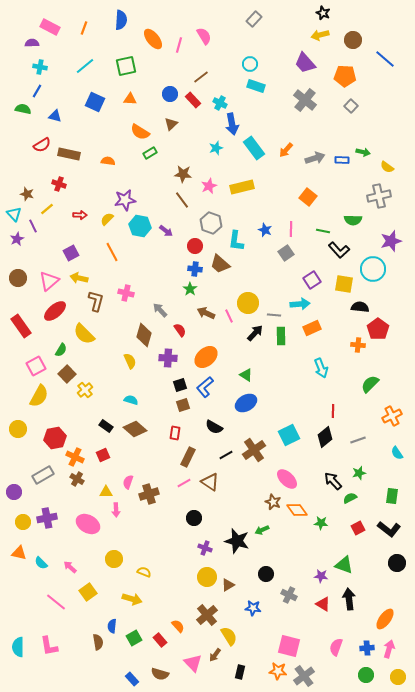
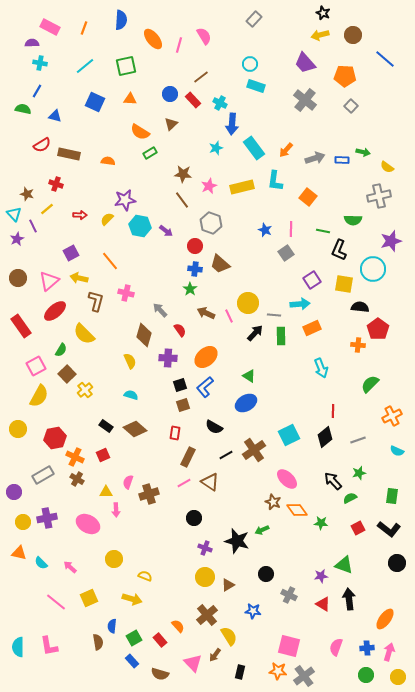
brown circle at (353, 40): moved 5 px up
cyan cross at (40, 67): moved 4 px up
blue arrow at (232, 124): rotated 15 degrees clockwise
red cross at (59, 184): moved 3 px left
cyan L-shape at (236, 241): moved 39 px right, 60 px up
black L-shape at (339, 250): rotated 65 degrees clockwise
orange line at (112, 252): moved 2 px left, 9 px down; rotated 12 degrees counterclockwise
green triangle at (246, 375): moved 3 px right, 1 px down
cyan semicircle at (131, 400): moved 5 px up
cyan semicircle at (397, 453): moved 2 px up; rotated 32 degrees counterclockwise
yellow semicircle at (144, 572): moved 1 px right, 4 px down
purple star at (321, 576): rotated 16 degrees counterclockwise
yellow circle at (207, 577): moved 2 px left
yellow square at (88, 592): moved 1 px right, 6 px down; rotated 12 degrees clockwise
blue star at (253, 608): moved 3 px down
pink arrow at (389, 649): moved 3 px down
blue rectangle at (132, 679): moved 18 px up
